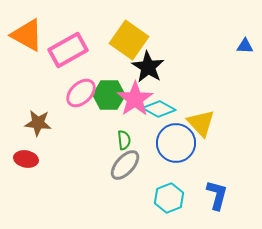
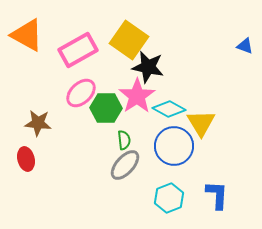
blue triangle: rotated 18 degrees clockwise
pink rectangle: moved 10 px right
black star: rotated 20 degrees counterclockwise
green hexagon: moved 3 px left, 13 px down
pink star: moved 2 px right, 3 px up
cyan diamond: moved 10 px right
yellow triangle: rotated 12 degrees clockwise
blue circle: moved 2 px left, 3 px down
red ellipse: rotated 65 degrees clockwise
blue L-shape: rotated 12 degrees counterclockwise
